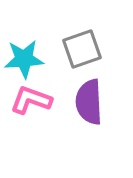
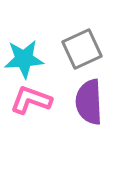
gray square: rotated 6 degrees counterclockwise
